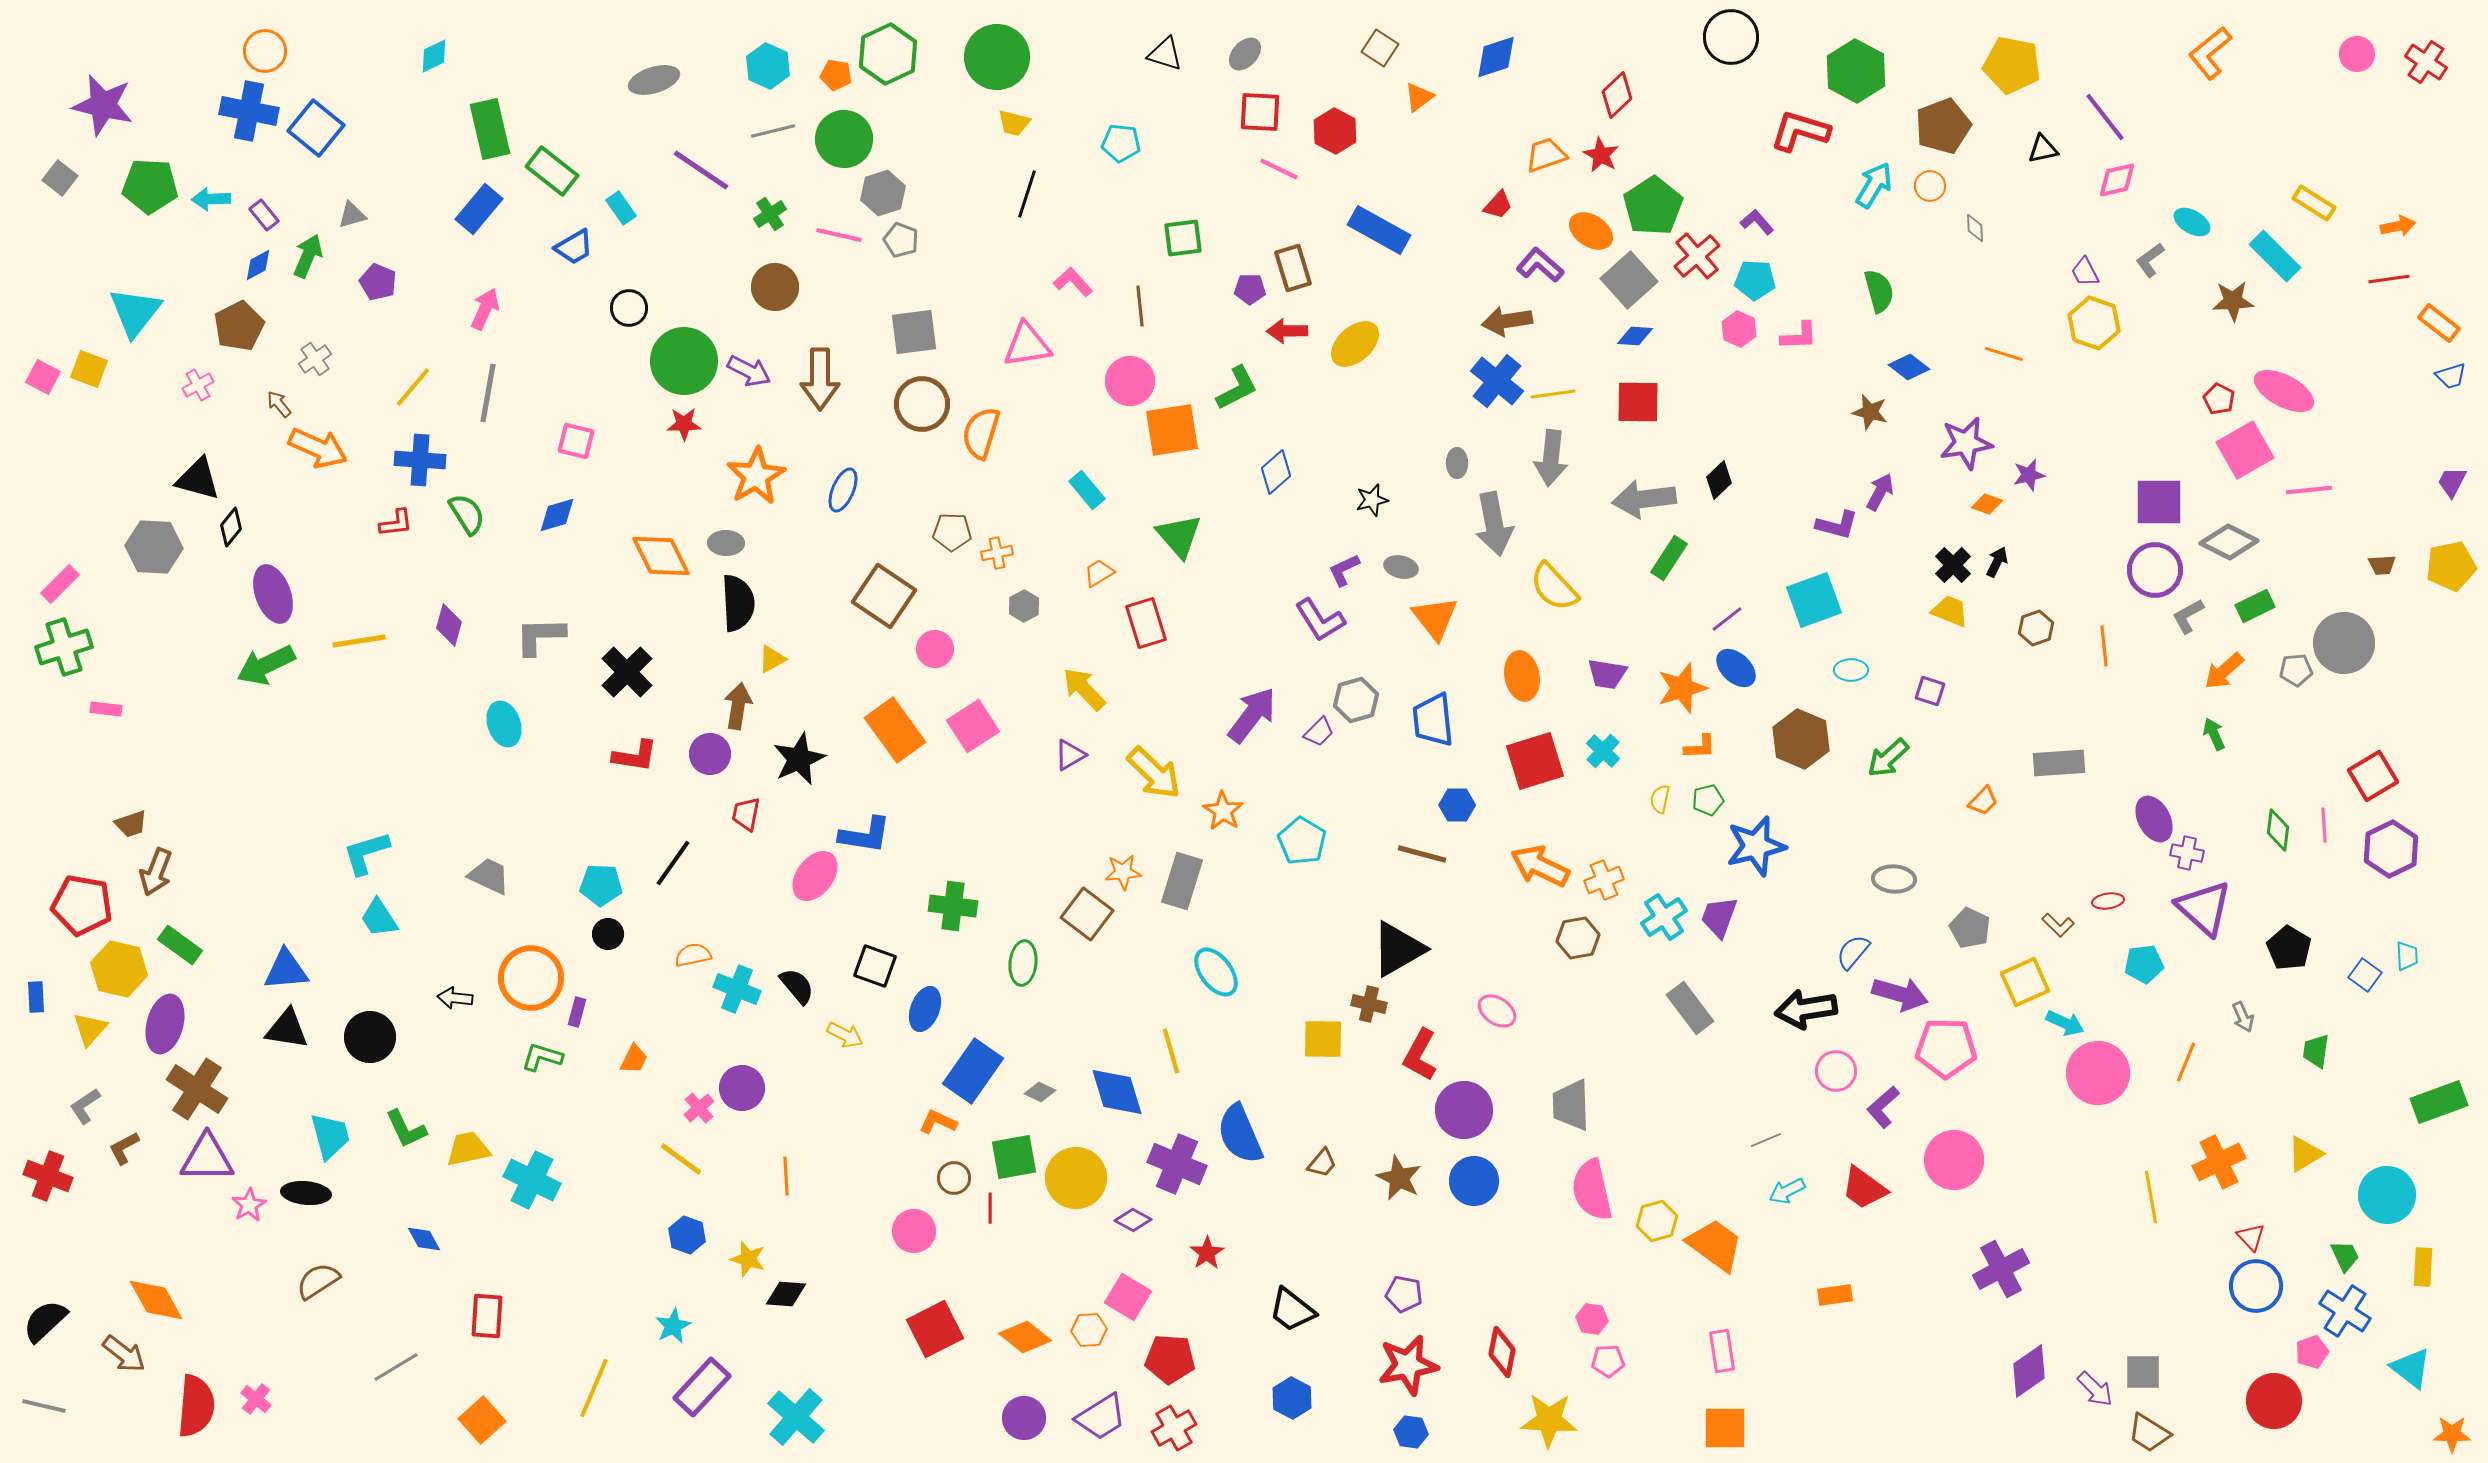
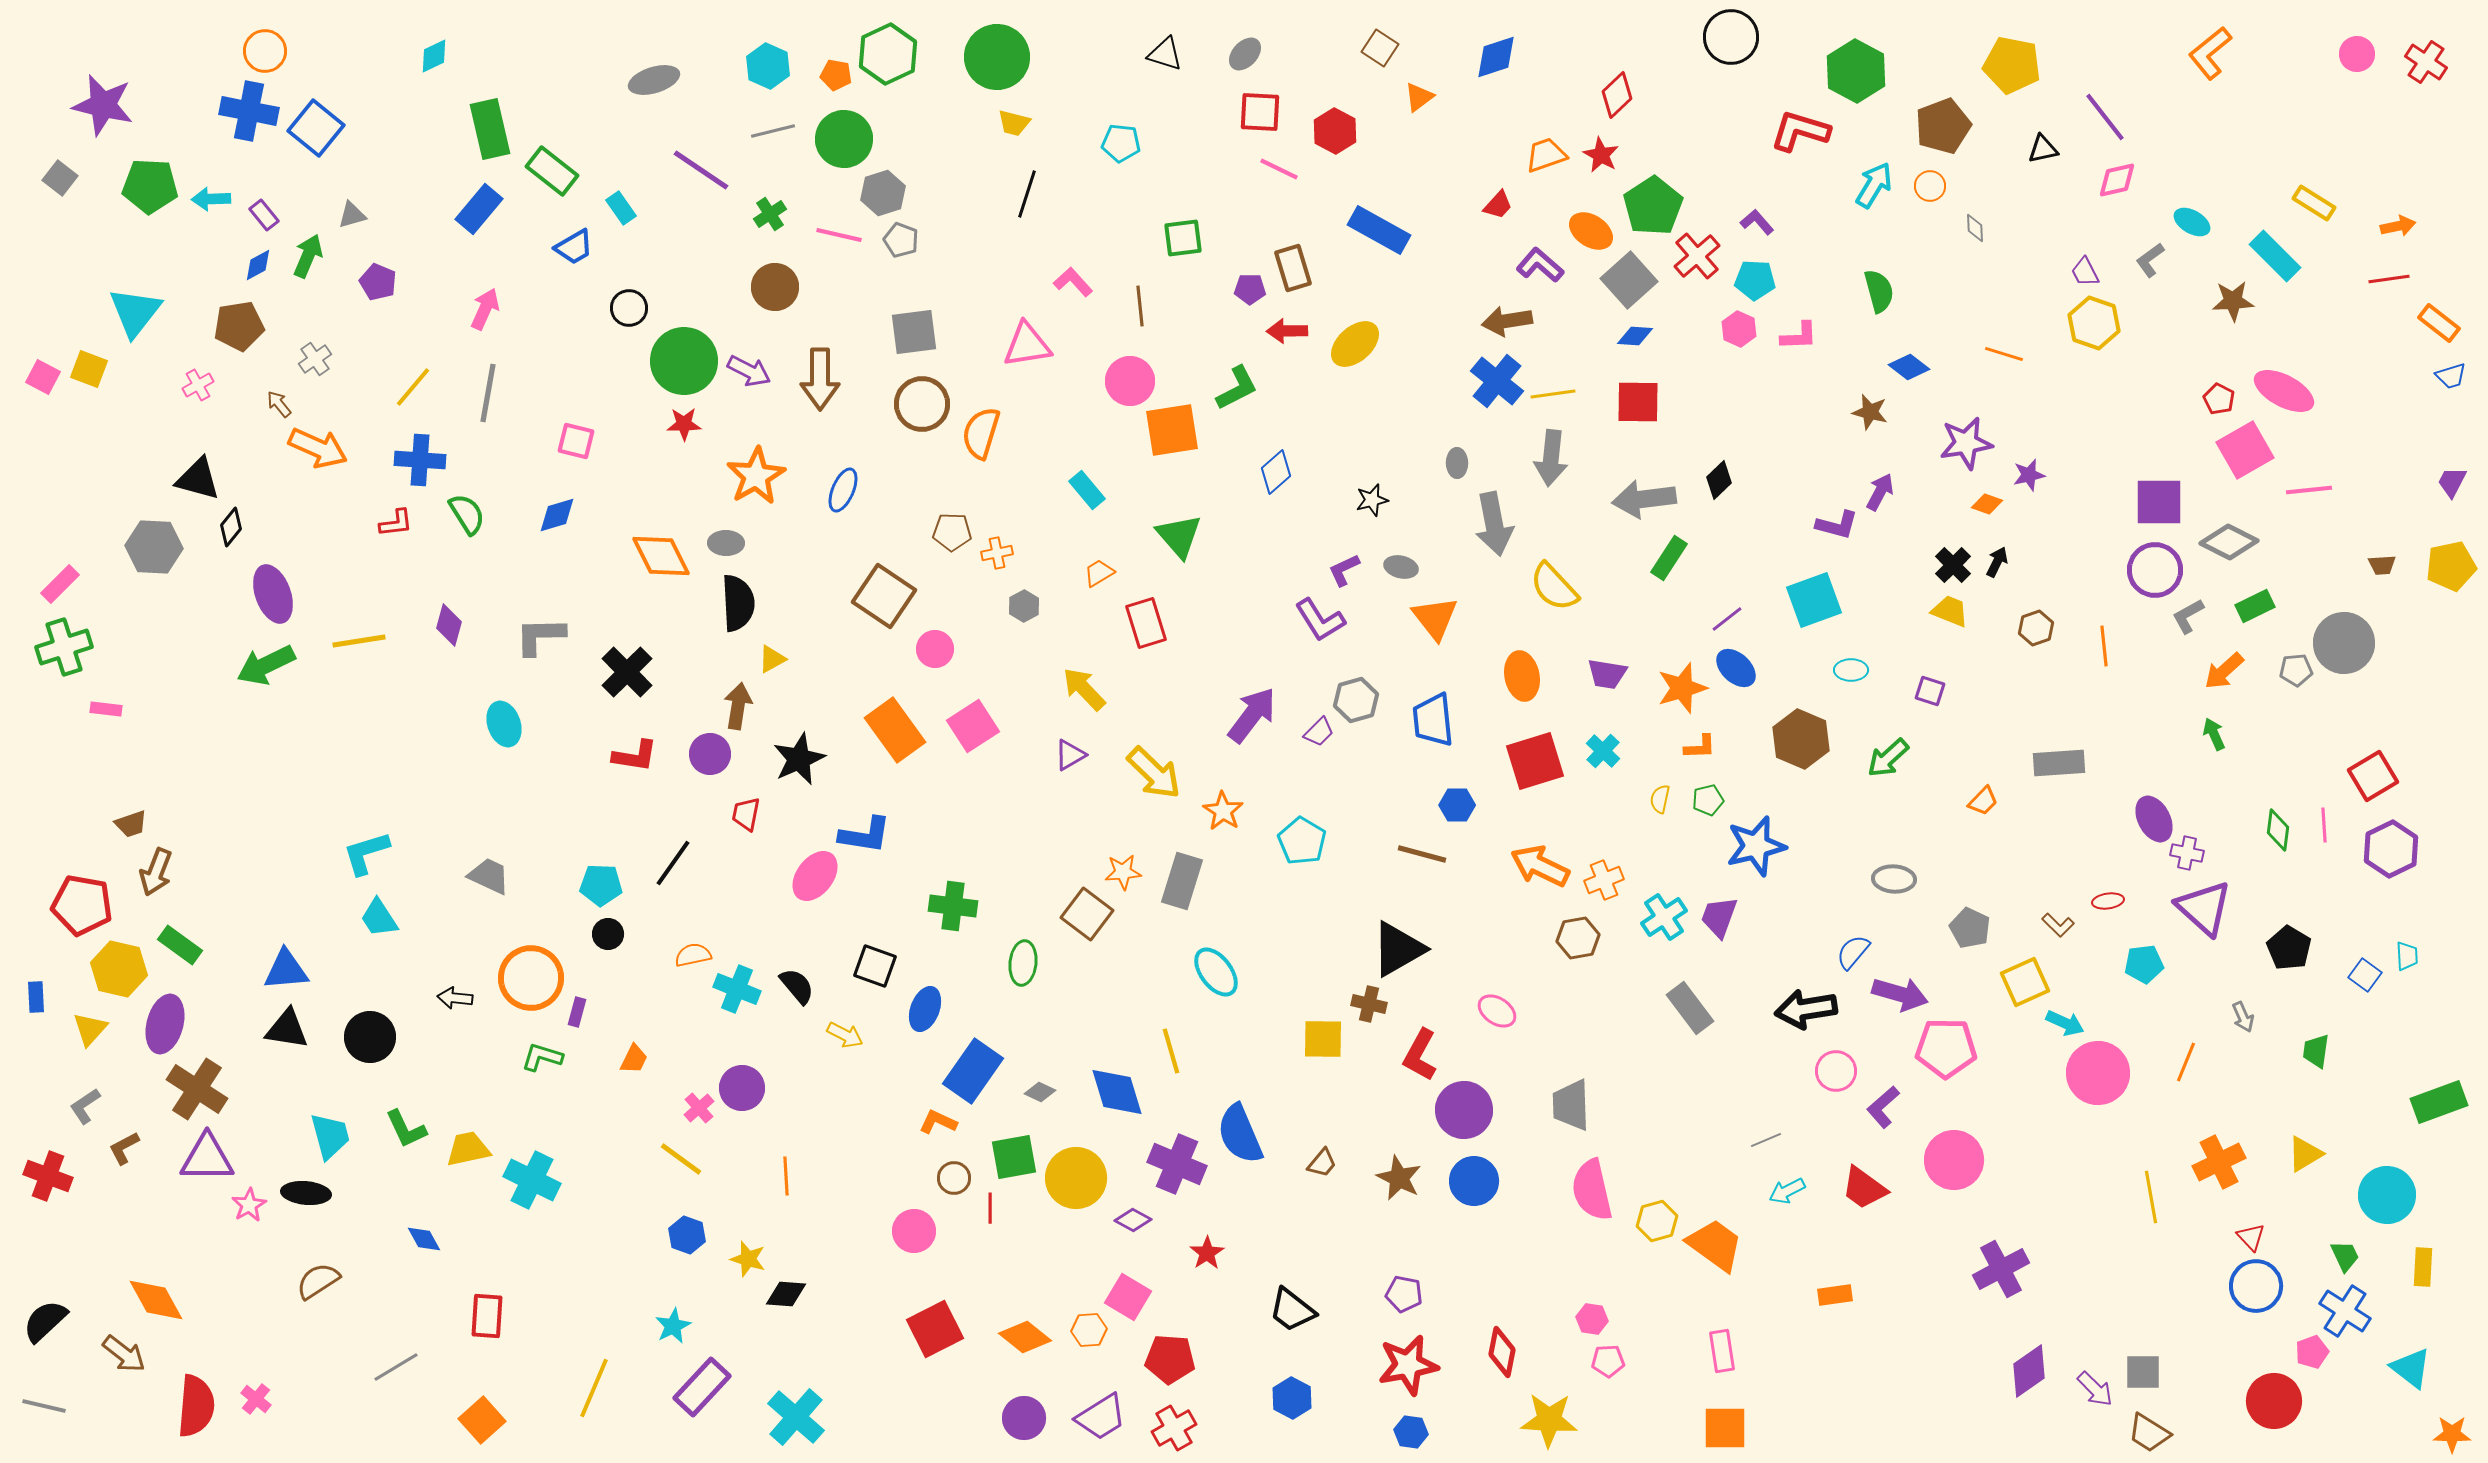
brown pentagon at (239, 326): rotated 18 degrees clockwise
